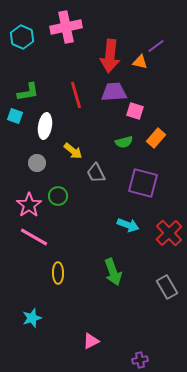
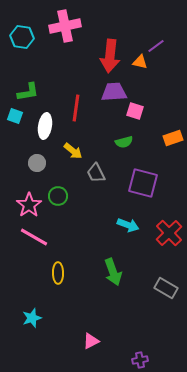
pink cross: moved 1 px left, 1 px up
cyan hexagon: rotated 15 degrees counterclockwise
red line: moved 13 px down; rotated 24 degrees clockwise
orange rectangle: moved 17 px right; rotated 30 degrees clockwise
gray rectangle: moved 1 px left, 1 px down; rotated 30 degrees counterclockwise
